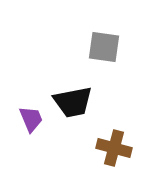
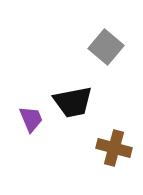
gray square: moved 2 px right; rotated 32 degrees clockwise
